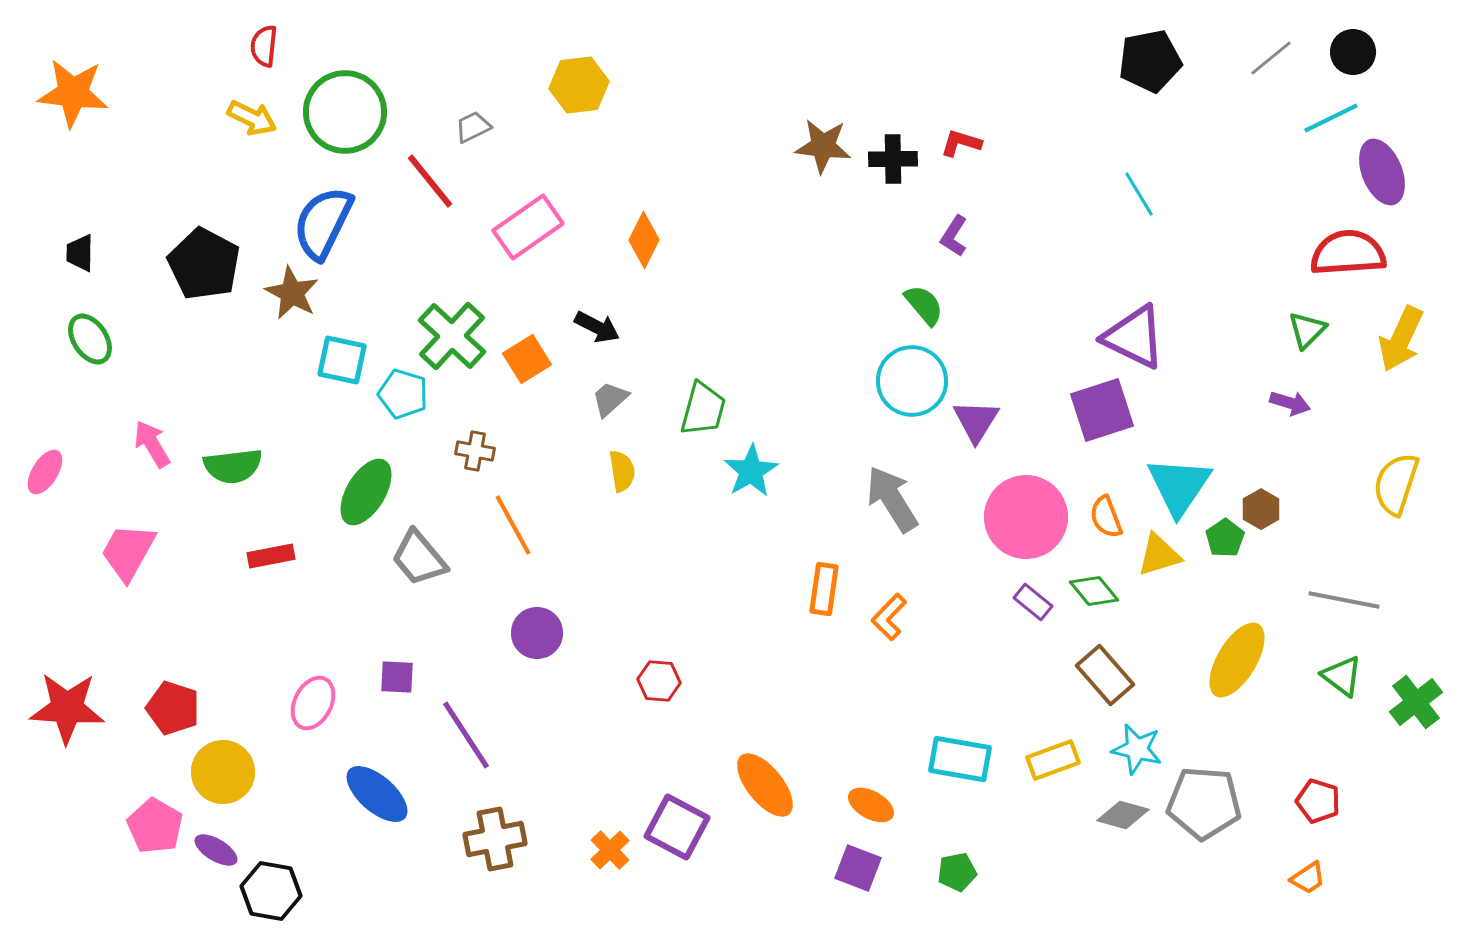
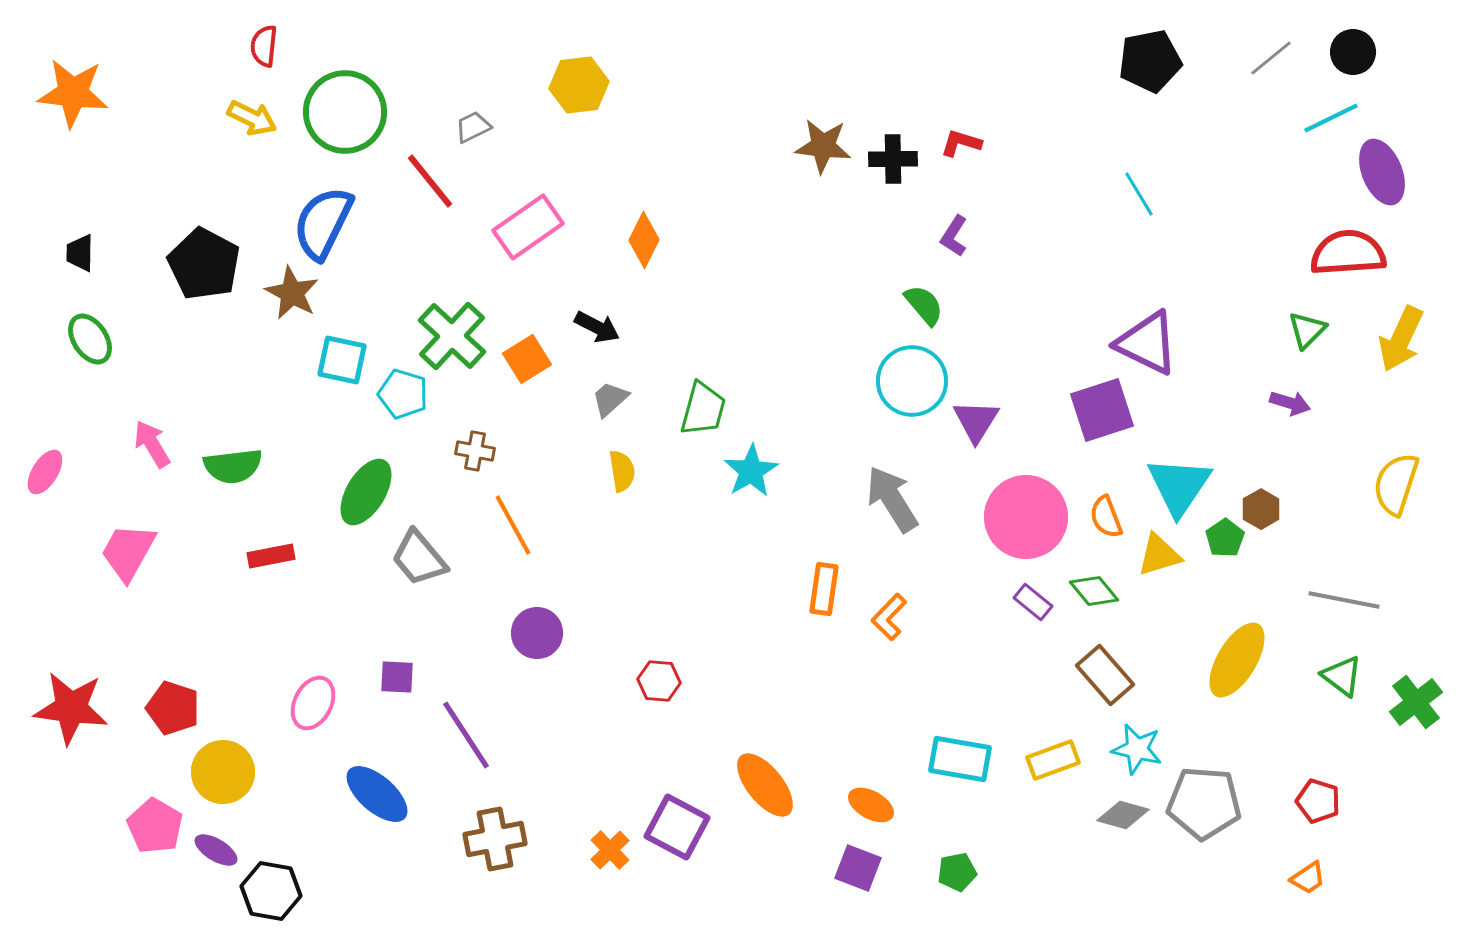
purple triangle at (1134, 337): moved 13 px right, 6 px down
red star at (67, 708): moved 4 px right; rotated 4 degrees clockwise
